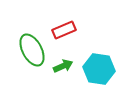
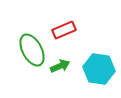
green arrow: moved 3 px left
